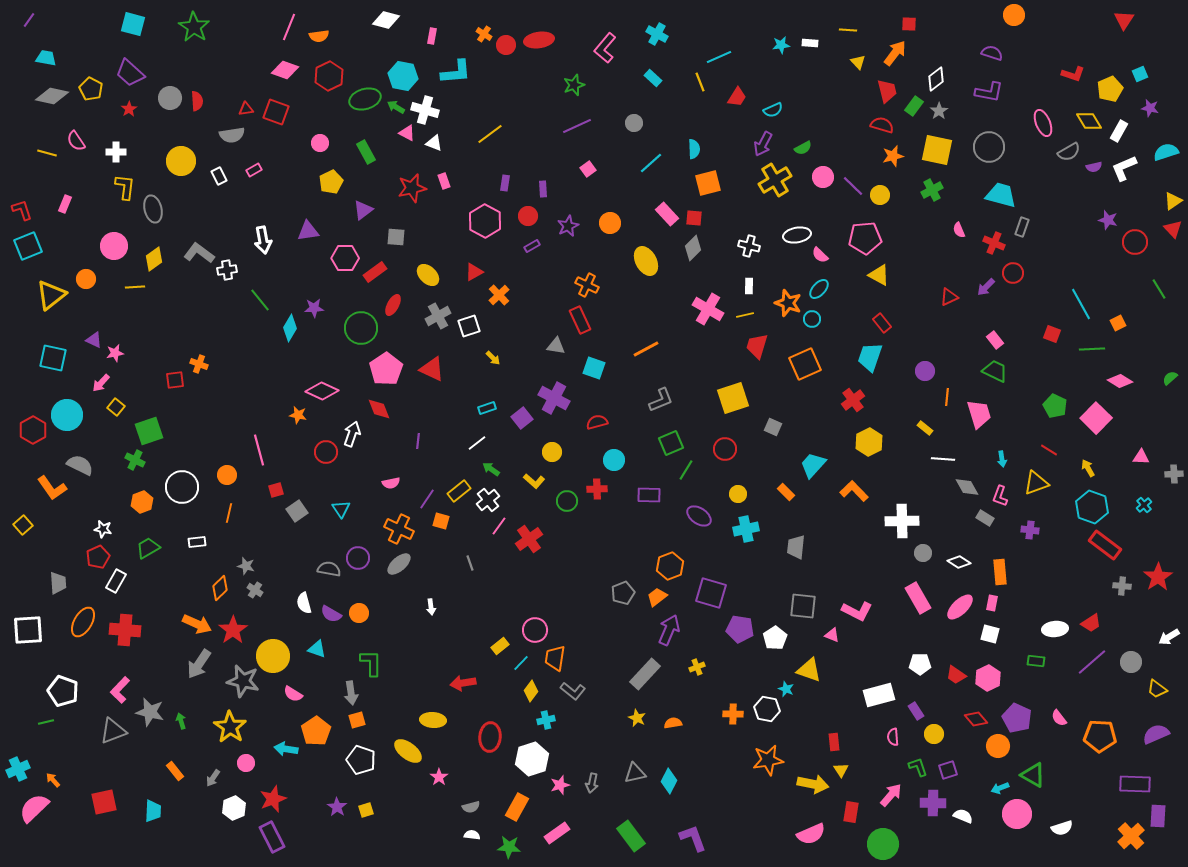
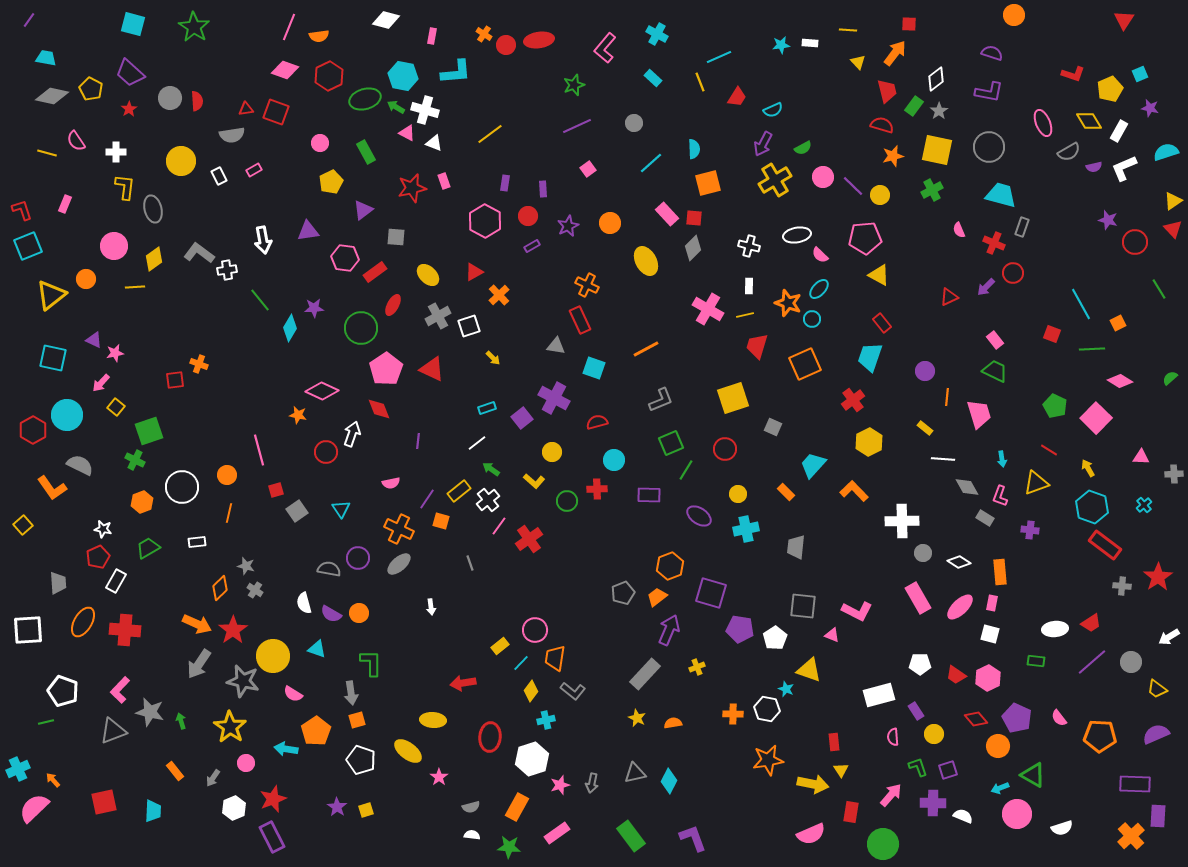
pink hexagon at (345, 258): rotated 8 degrees clockwise
